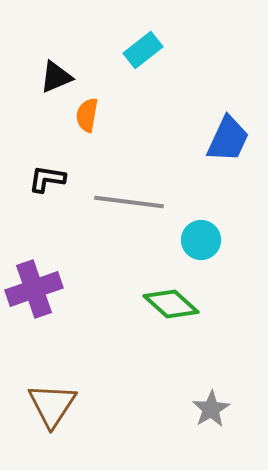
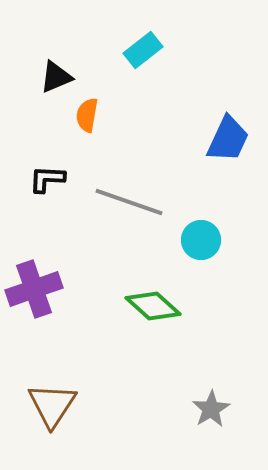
black L-shape: rotated 6 degrees counterclockwise
gray line: rotated 12 degrees clockwise
green diamond: moved 18 px left, 2 px down
